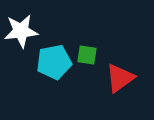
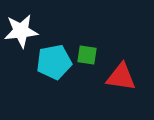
red triangle: moved 1 px right, 1 px up; rotated 44 degrees clockwise
